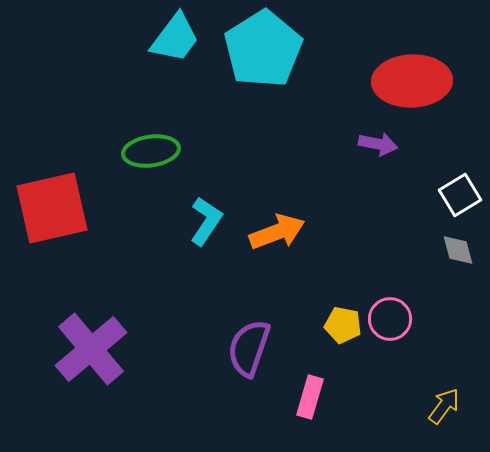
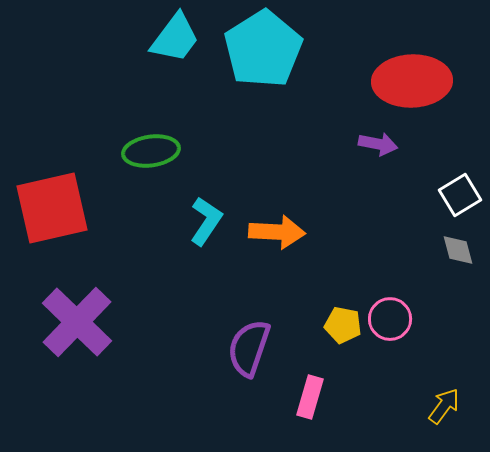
orange arrow: rotated 24 degrees clockwise
purple cross: moved 14 px left, 27 px up; rotated 6 degrees counterclockwise
